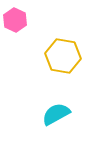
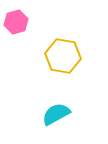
pink hexagon: moved 1 px right, 2 px down; rotated 20 degrees clockwise
